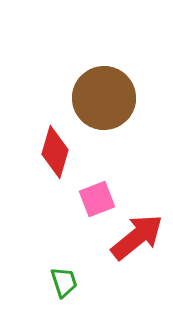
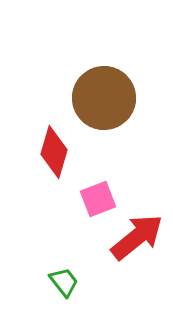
red diamond: moved 1 px left
pink square: moved 1 px right
green trapezoid: rotated 20 degrees counterclockwise
